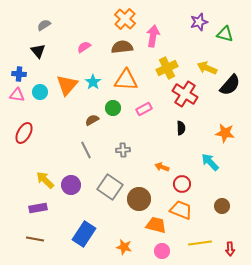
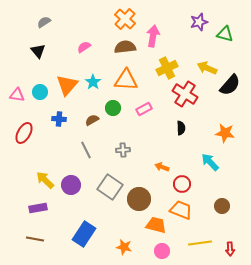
gray semicircle at (44, 25): moved 3 px up
brown semicircle at (122, 47): moved 3 px right
blue cross at (19, 74): moved 40 px right, 45 px down
